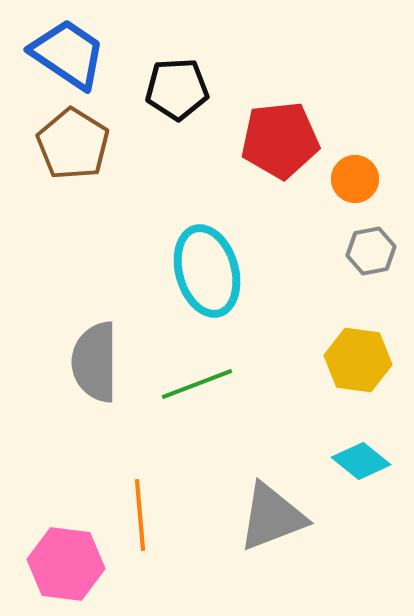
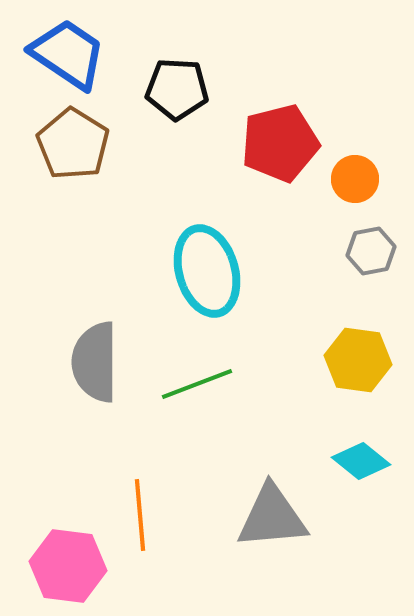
black pentagon: rotated 6 degrees clockwise
red pentagon: moved 3 px down; rotated 8 degrees counterclockwise
gray triangle: rotated 16 degrees clockwise
pink hexagon: moved 2 px right, 2 px down
